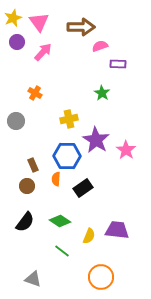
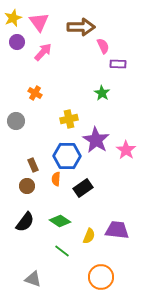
pink semicircle: moved 3 px right; rotated 84 degrees clockwise
